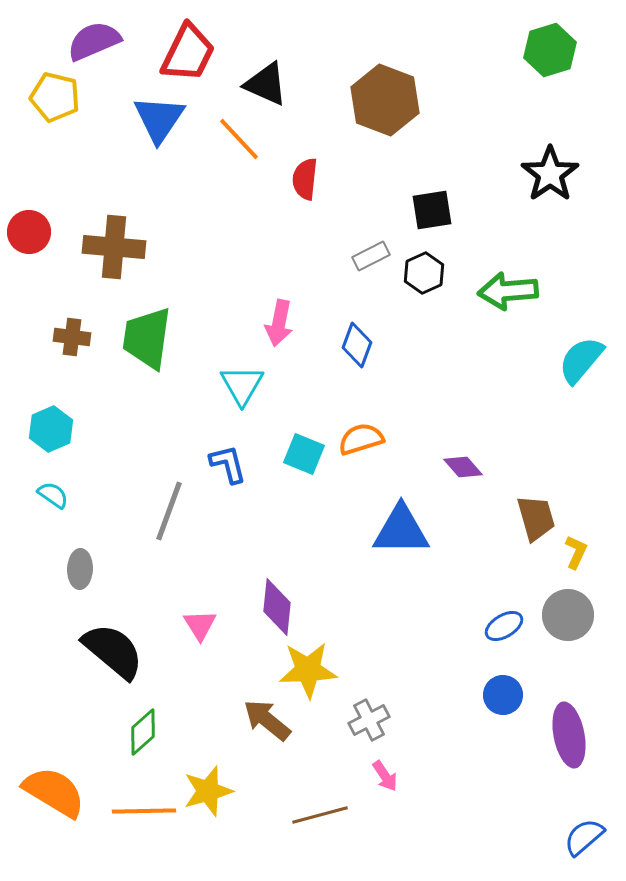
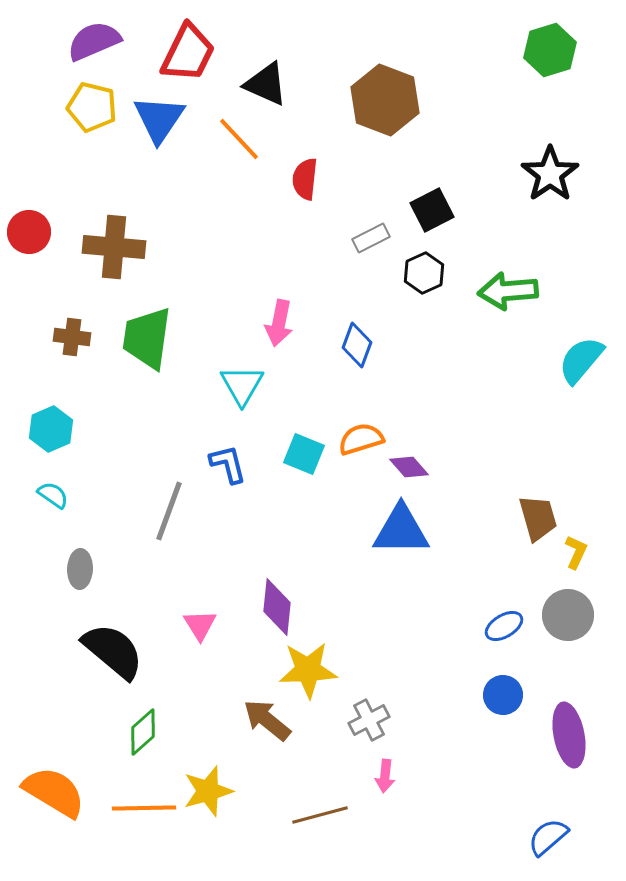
yellow pentagon at (55, 97): moved 37 px right, 10 px down
black square at (432, 210): rotated 18 degrees counterclockwise
gray rectangle at (371, 256): moved 18 px up
purple diamond at (463, 467): moved 54 px left
brown trapezoid at (536, 518): moved 2 px right
pink arrow at (385, 776): rotated 40 degrees clockwise
orange line at (144, 811): moved 3 px up
blue semicircle at (584, 837): moved 36 px left
